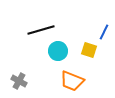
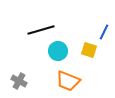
orange trapezoid: moved 4 px left
